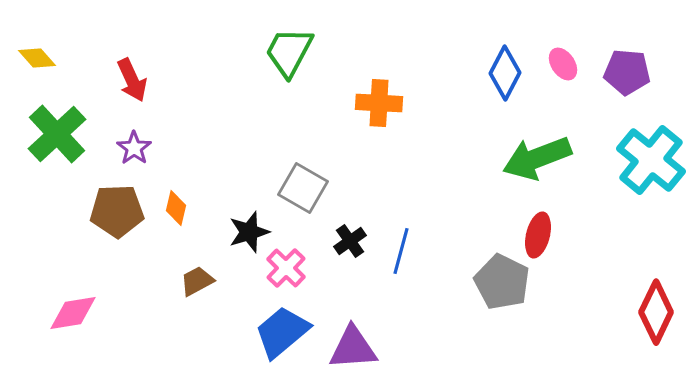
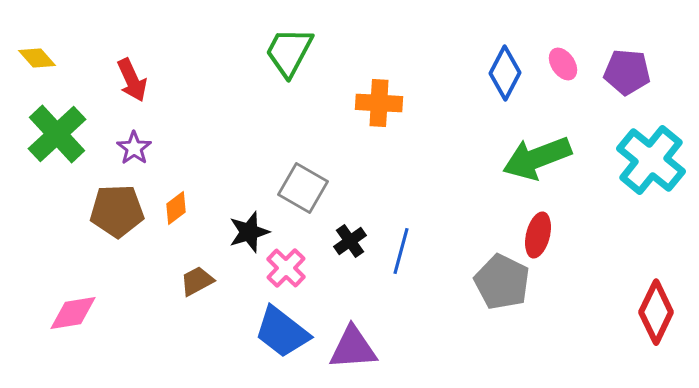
orange diamond: rotated 40 degrees clockwise
blue trapezoid: rotated 102 degrees counterclockwise
